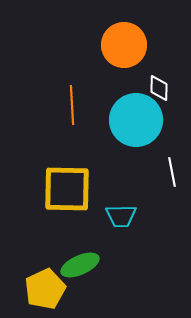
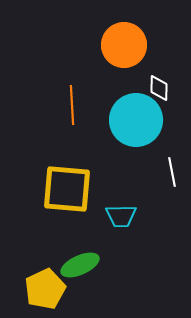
yellow square: rotated 4 degrees clockwise
